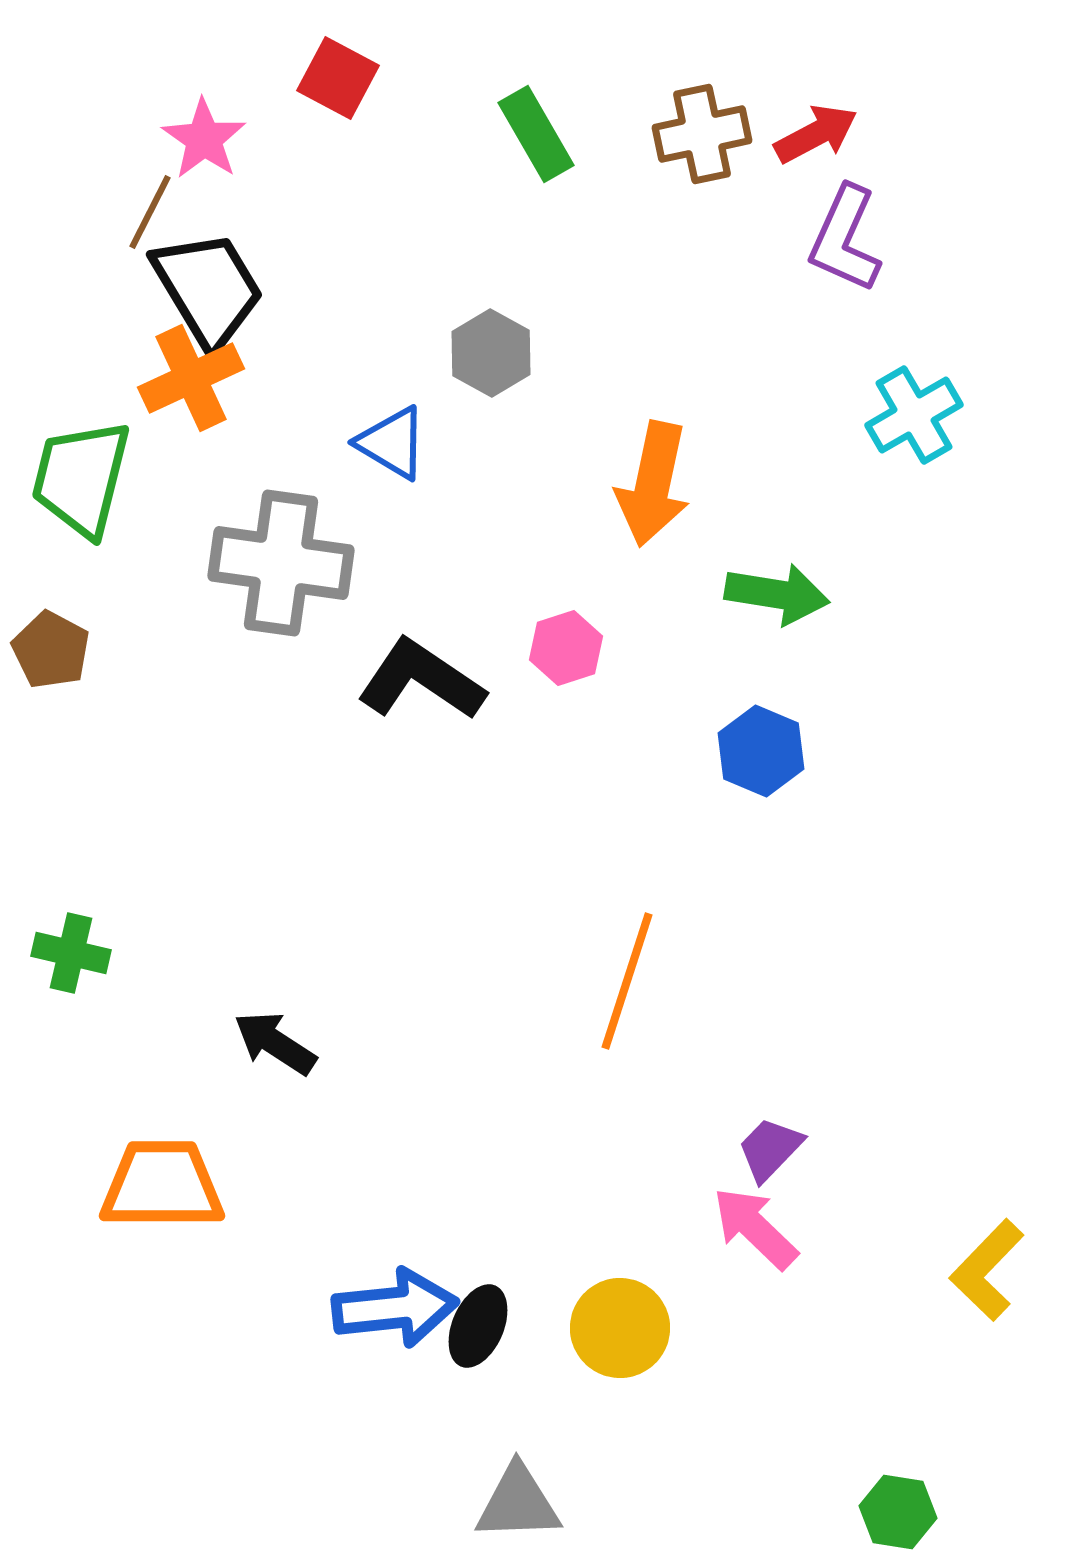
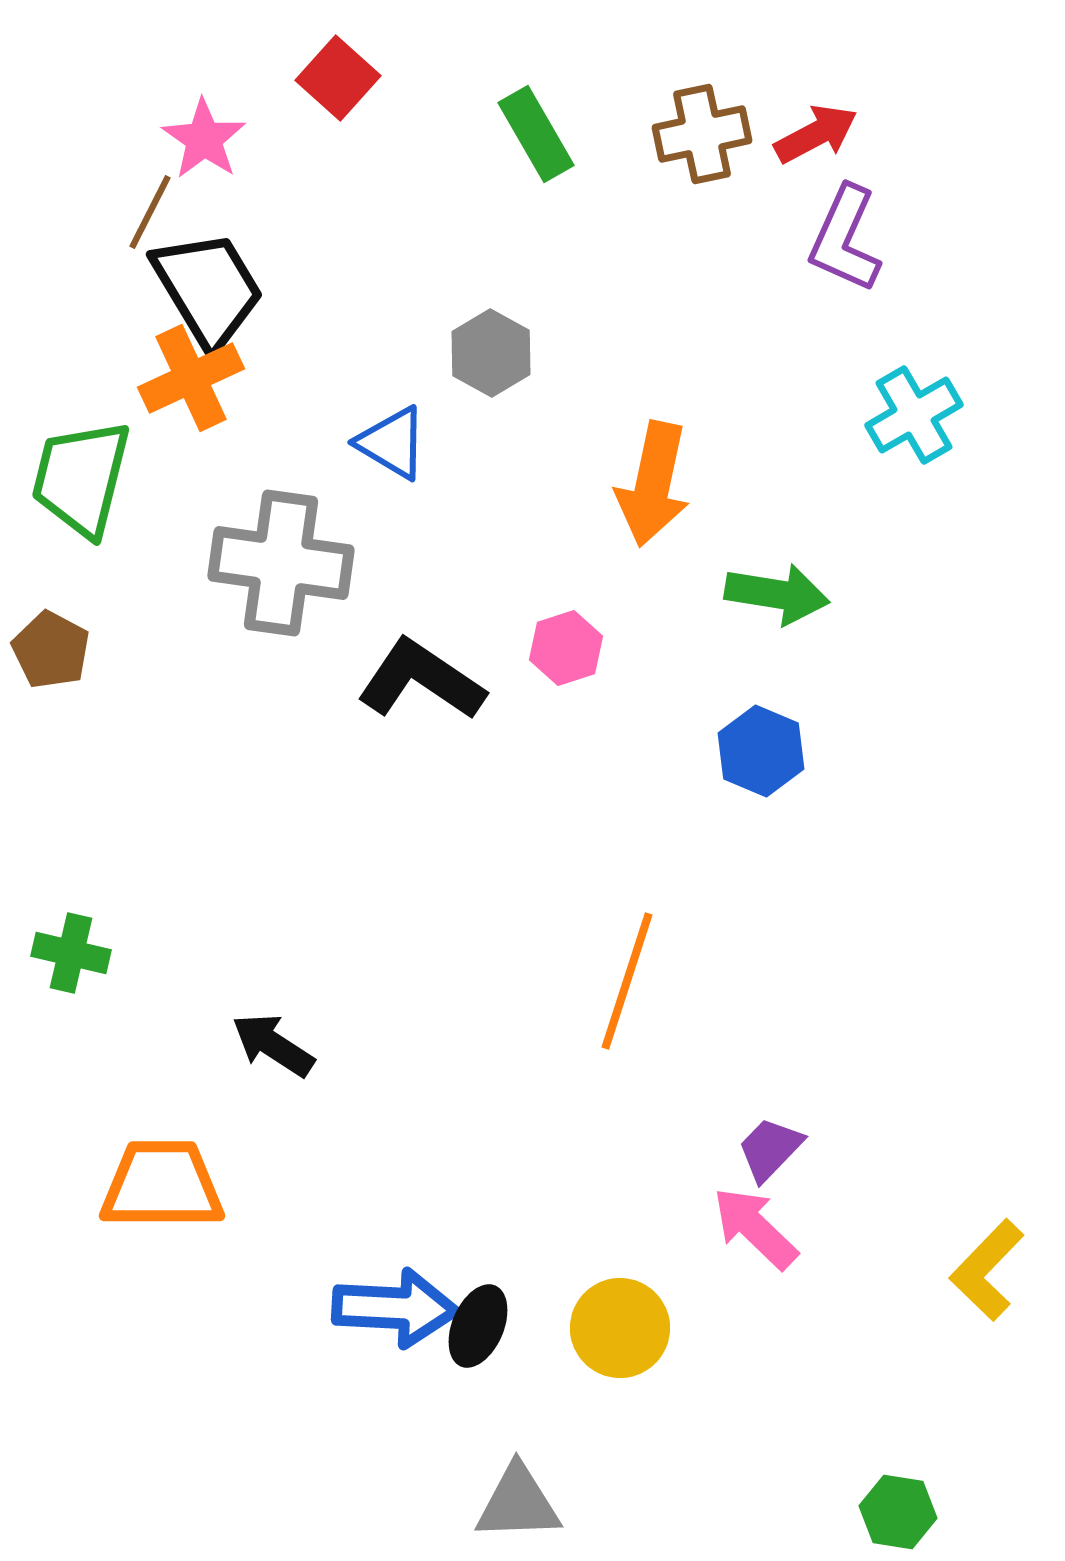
red square: rotated 14 degrees clockwise
black arrow: moved 2 px left, 2 px down
blue arrow: rotated 9 degrees clockwise
